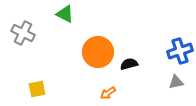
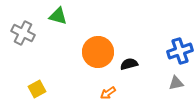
green triangle: moved 7 px left, 2 px down; rotated 12 degrees counterclockwise
gray triangle: moved 1 px down
yellow square: rotated 18 degrees counterclockwise
